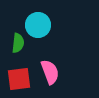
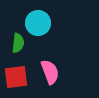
cyan circle: moved 2 px up
red square: moved 3 px left, 2 px up
